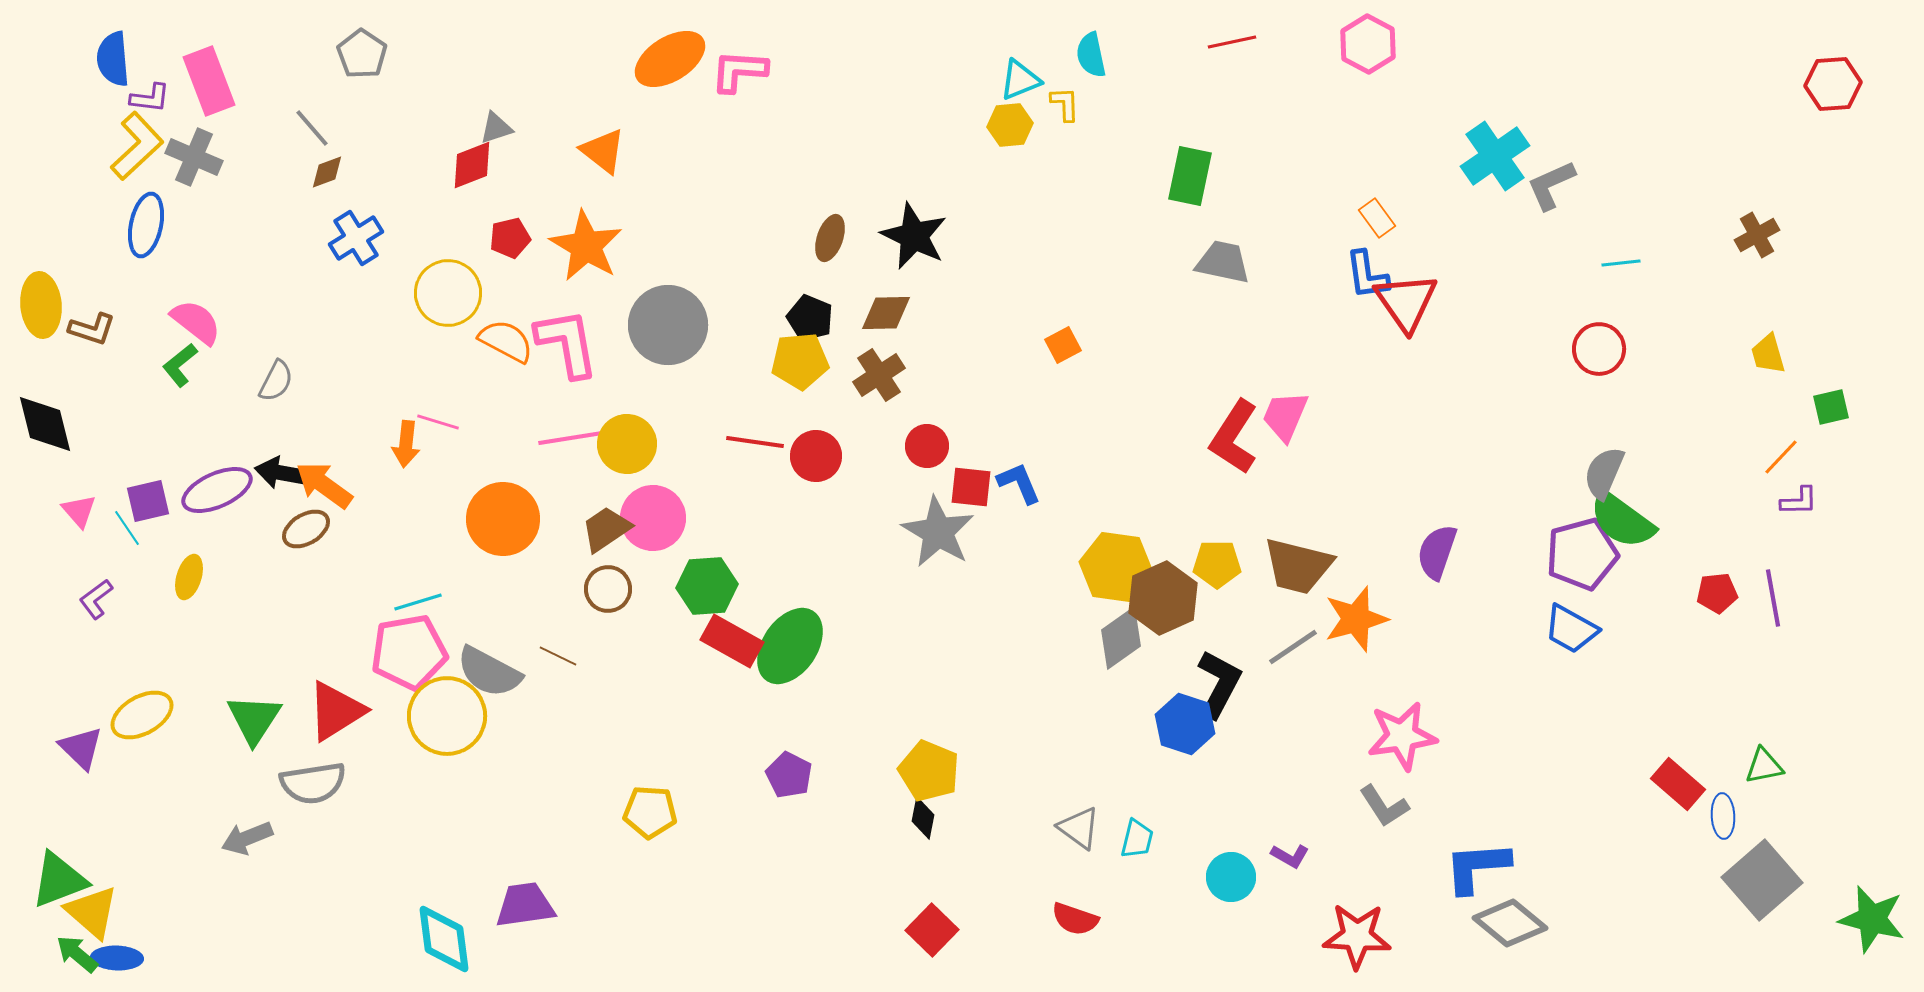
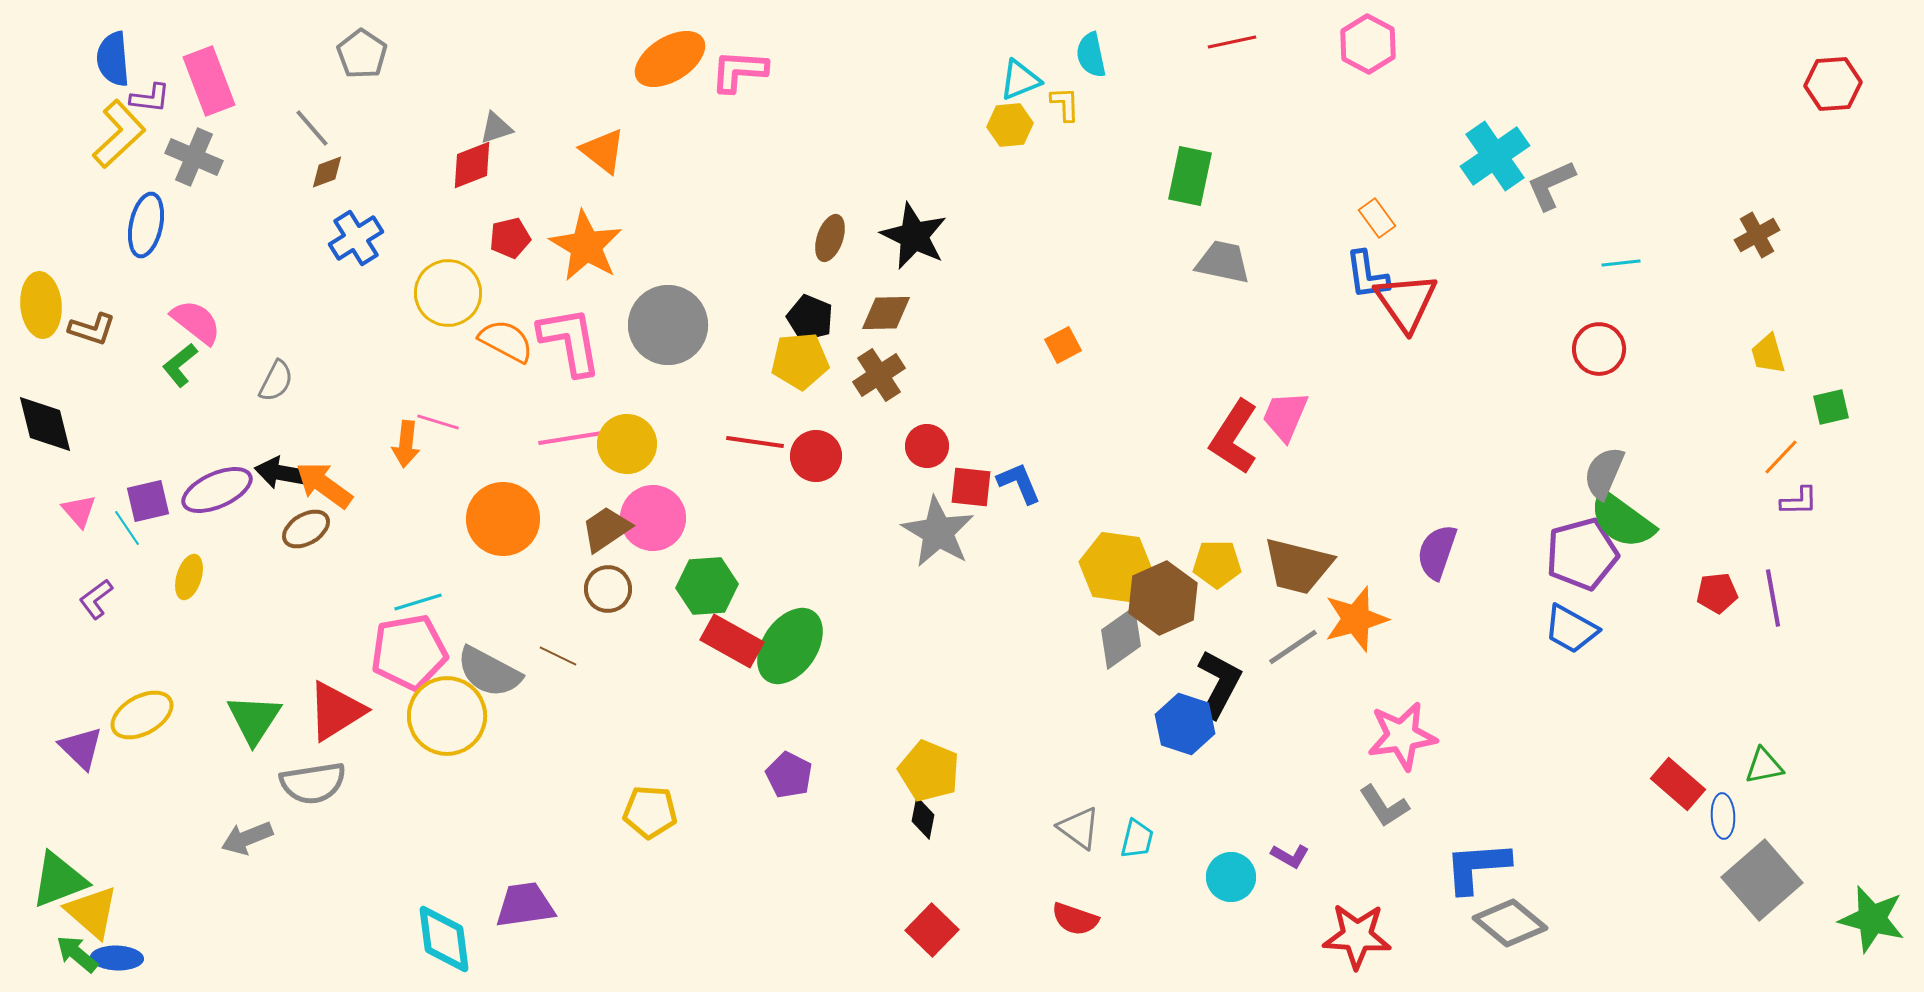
yellow L-shape at (137, 146): moved 18 px left, 12 px up
pink L-shape at (567, 343): moved 3 px right, 2 px up
